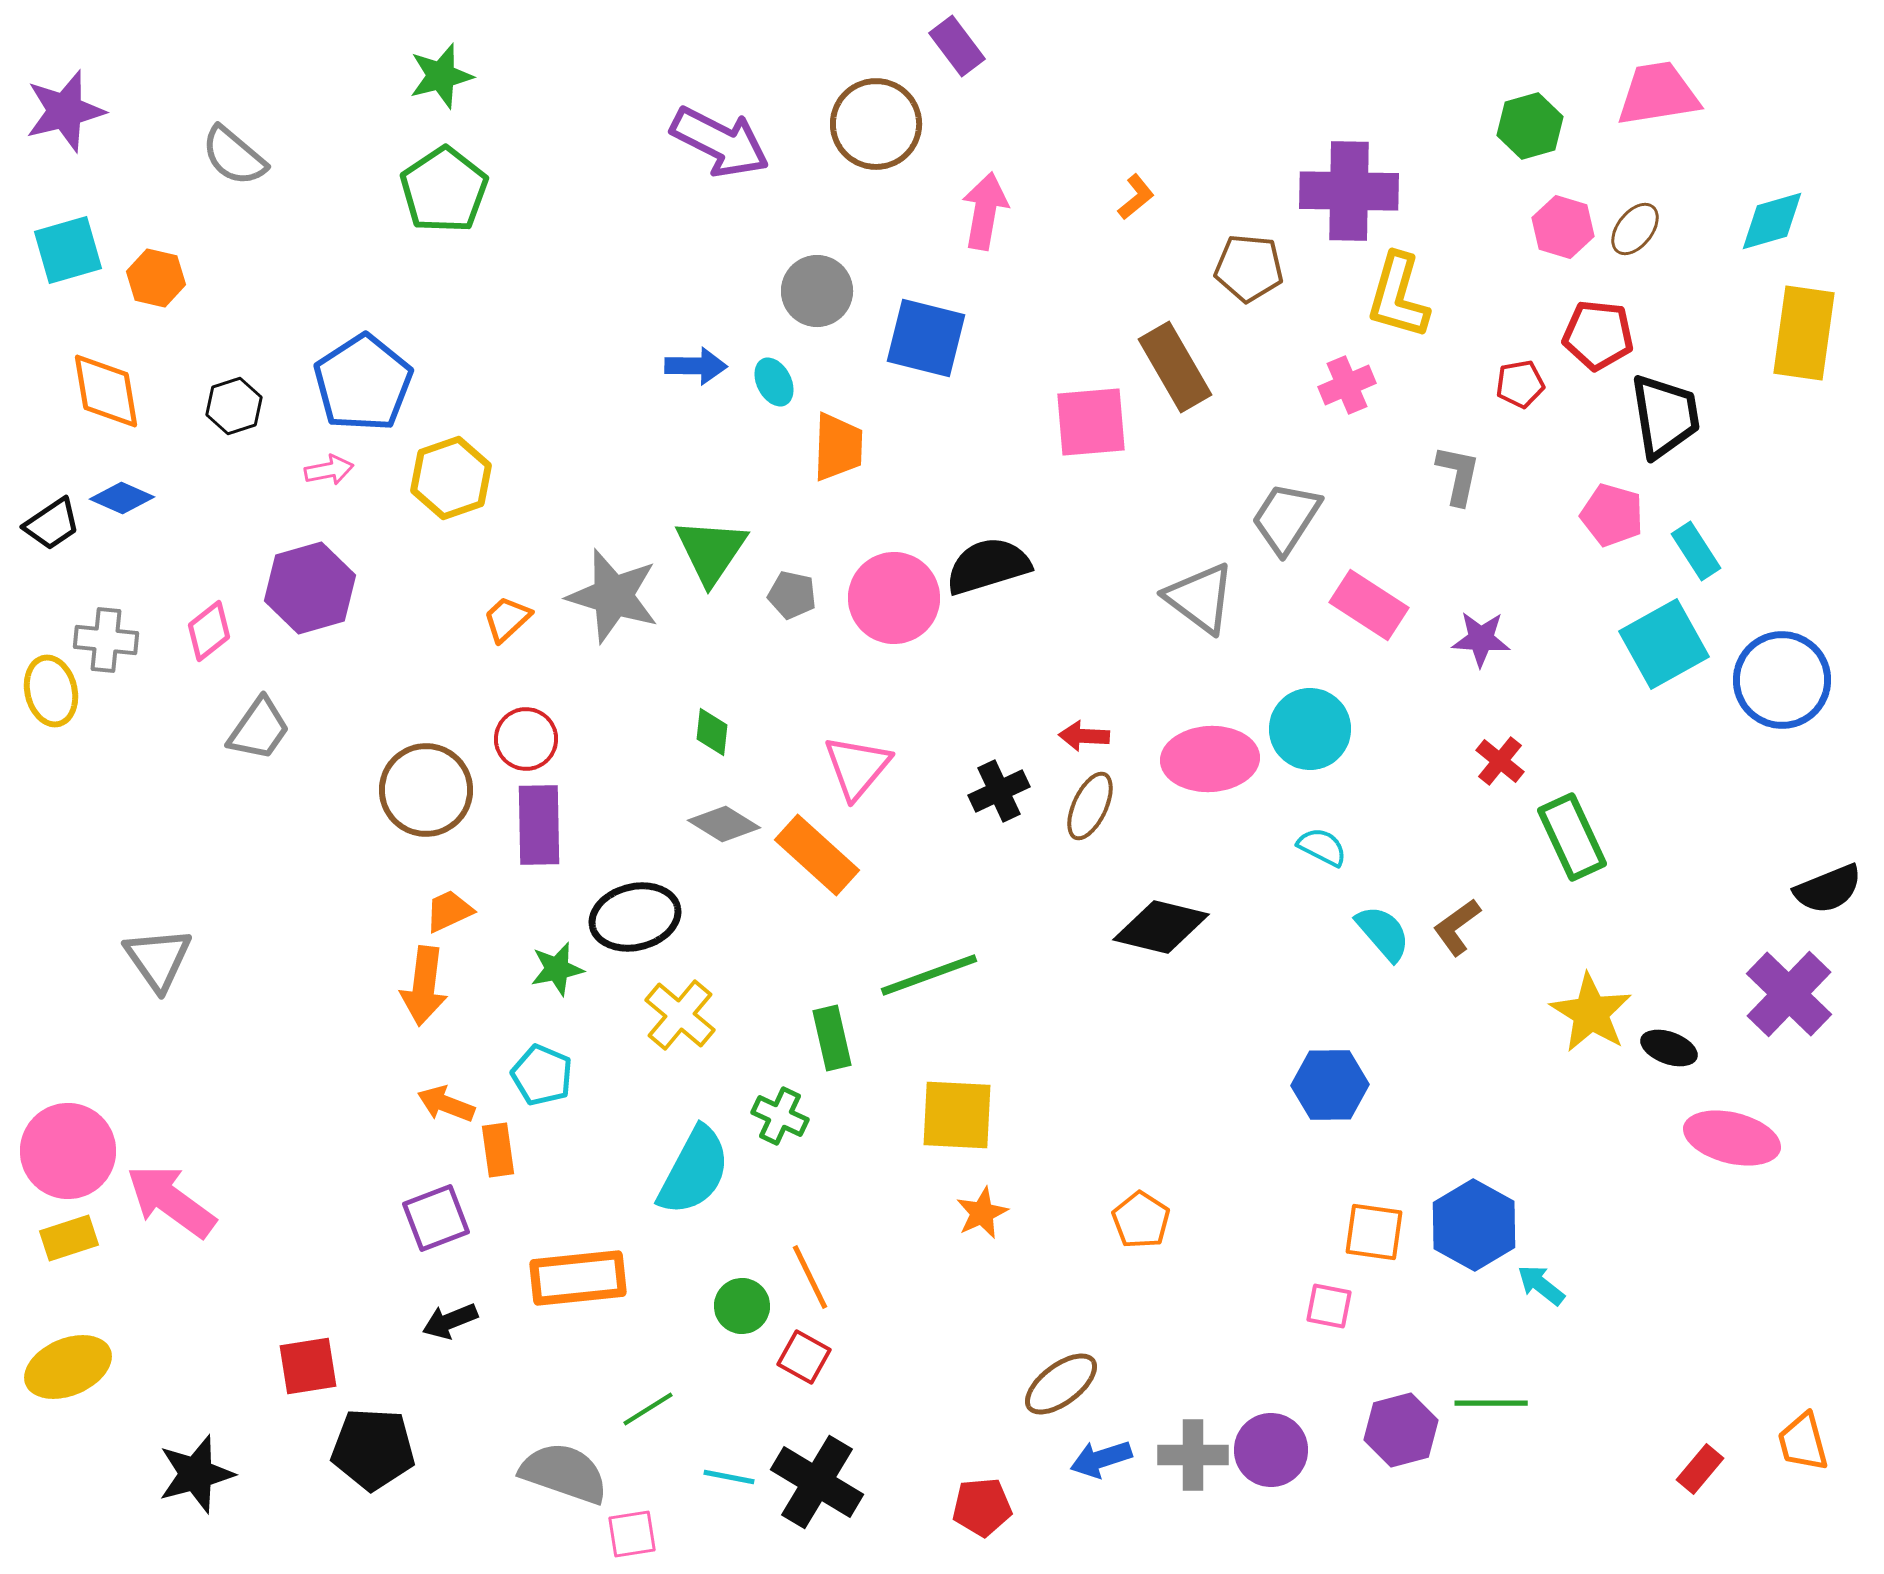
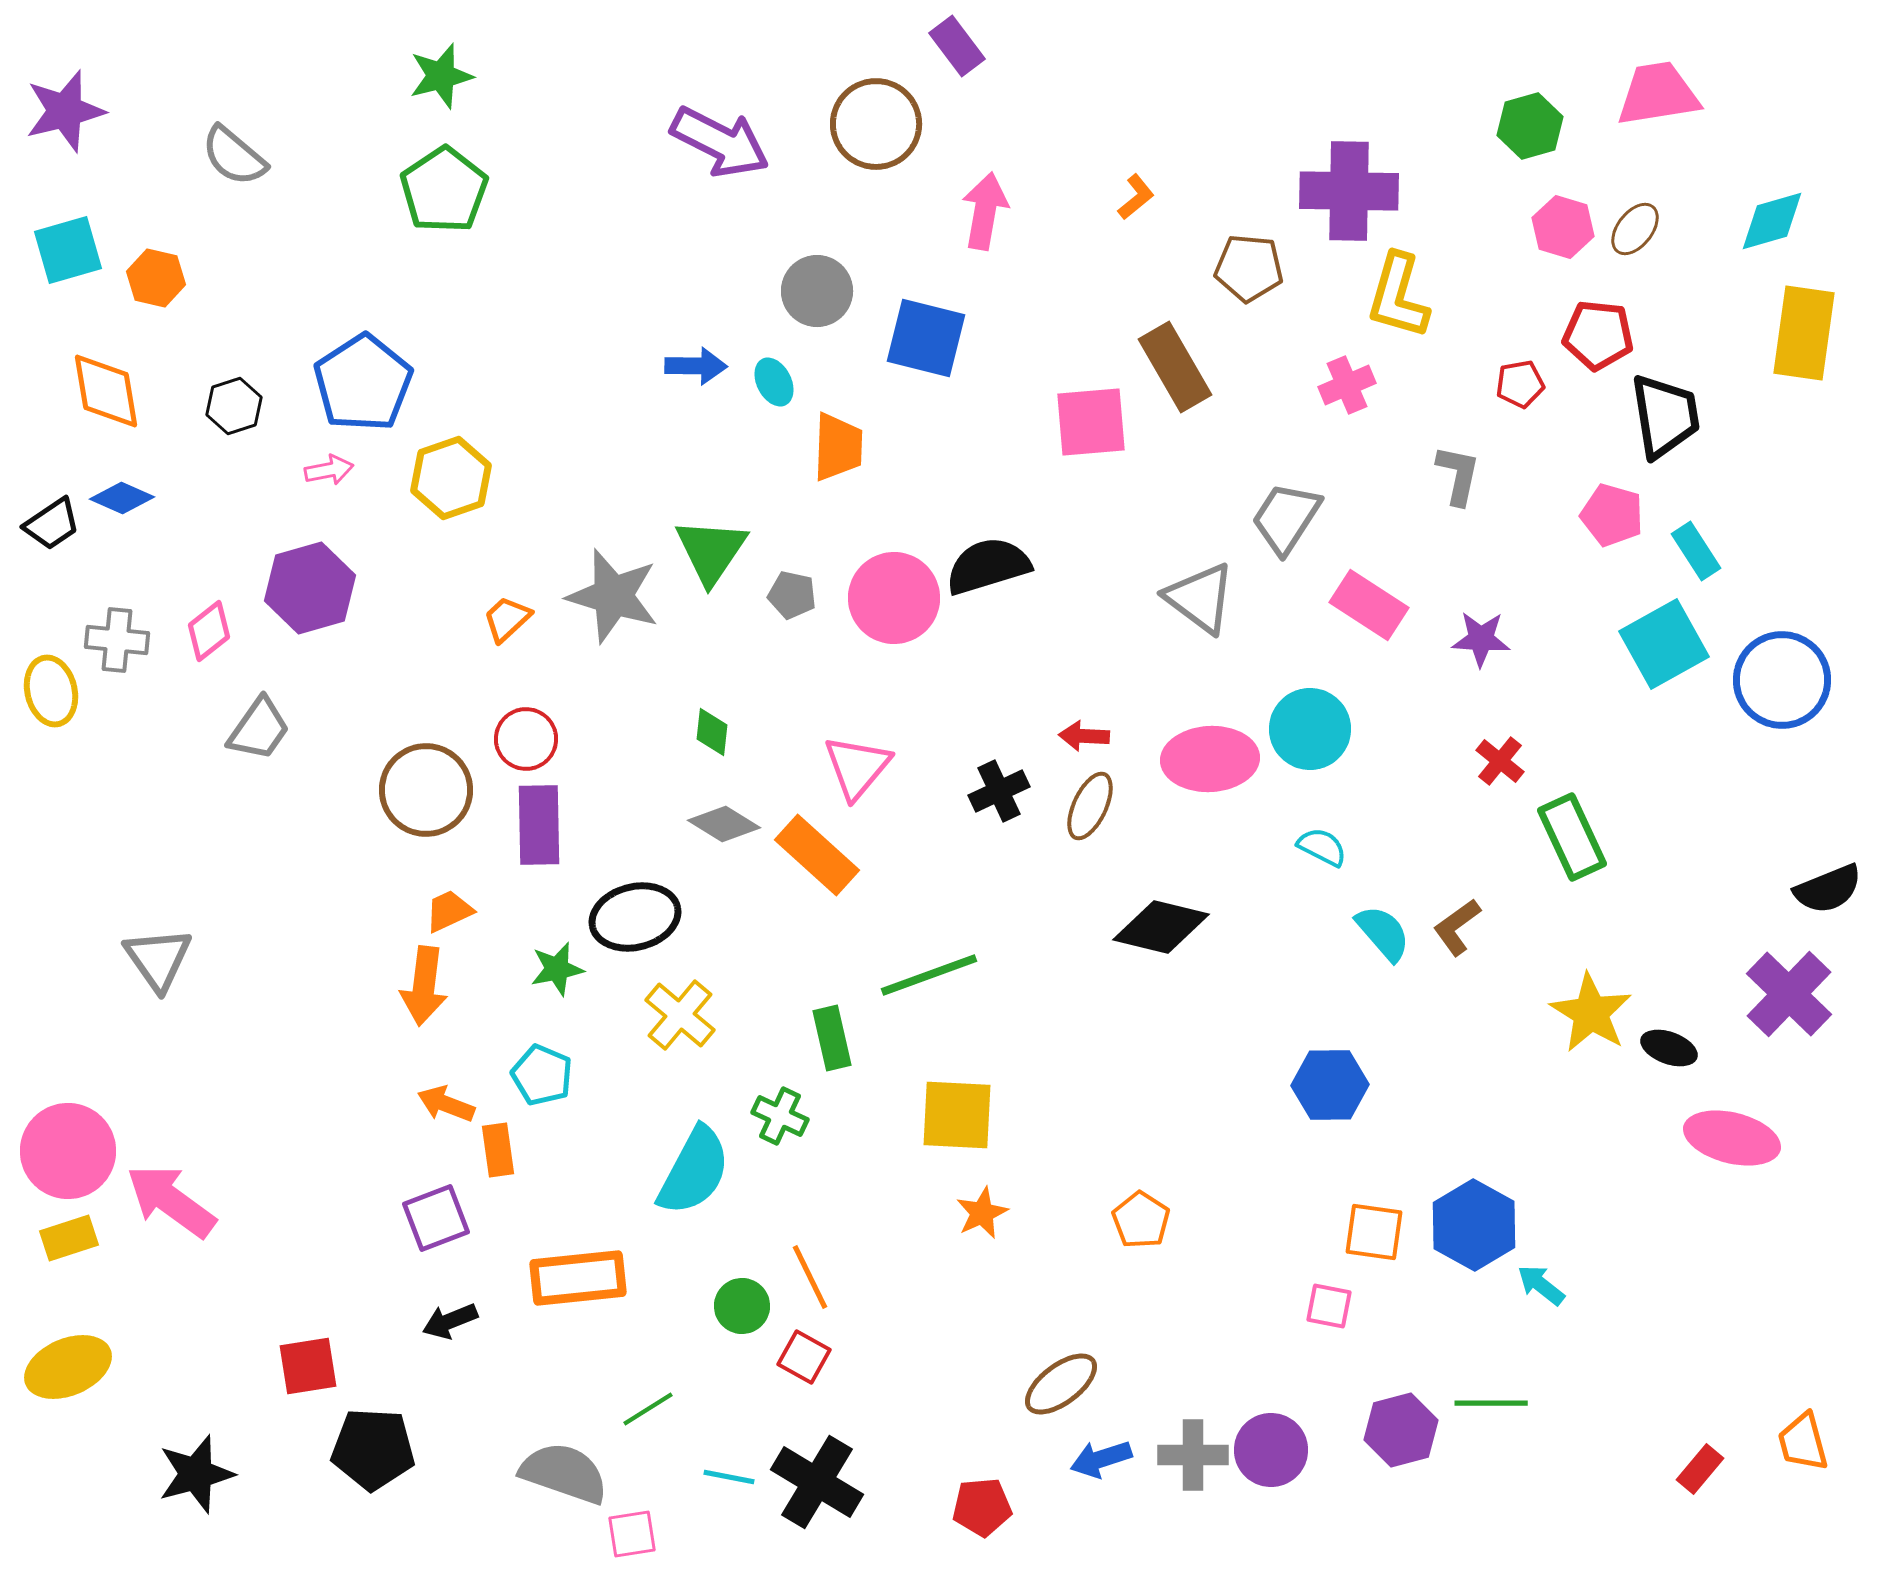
gray cross at (106, 640): moved 11 px right
